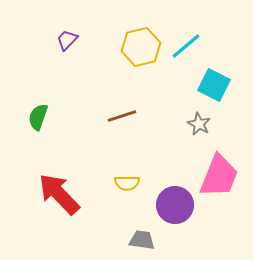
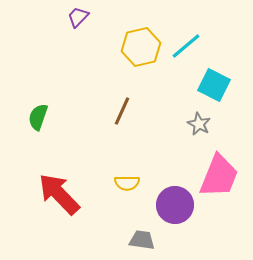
purple trapezoid: moved 11 px right, 23 px up
brown line: moved 5 px up; rotated 48 degrees counterclockwise
